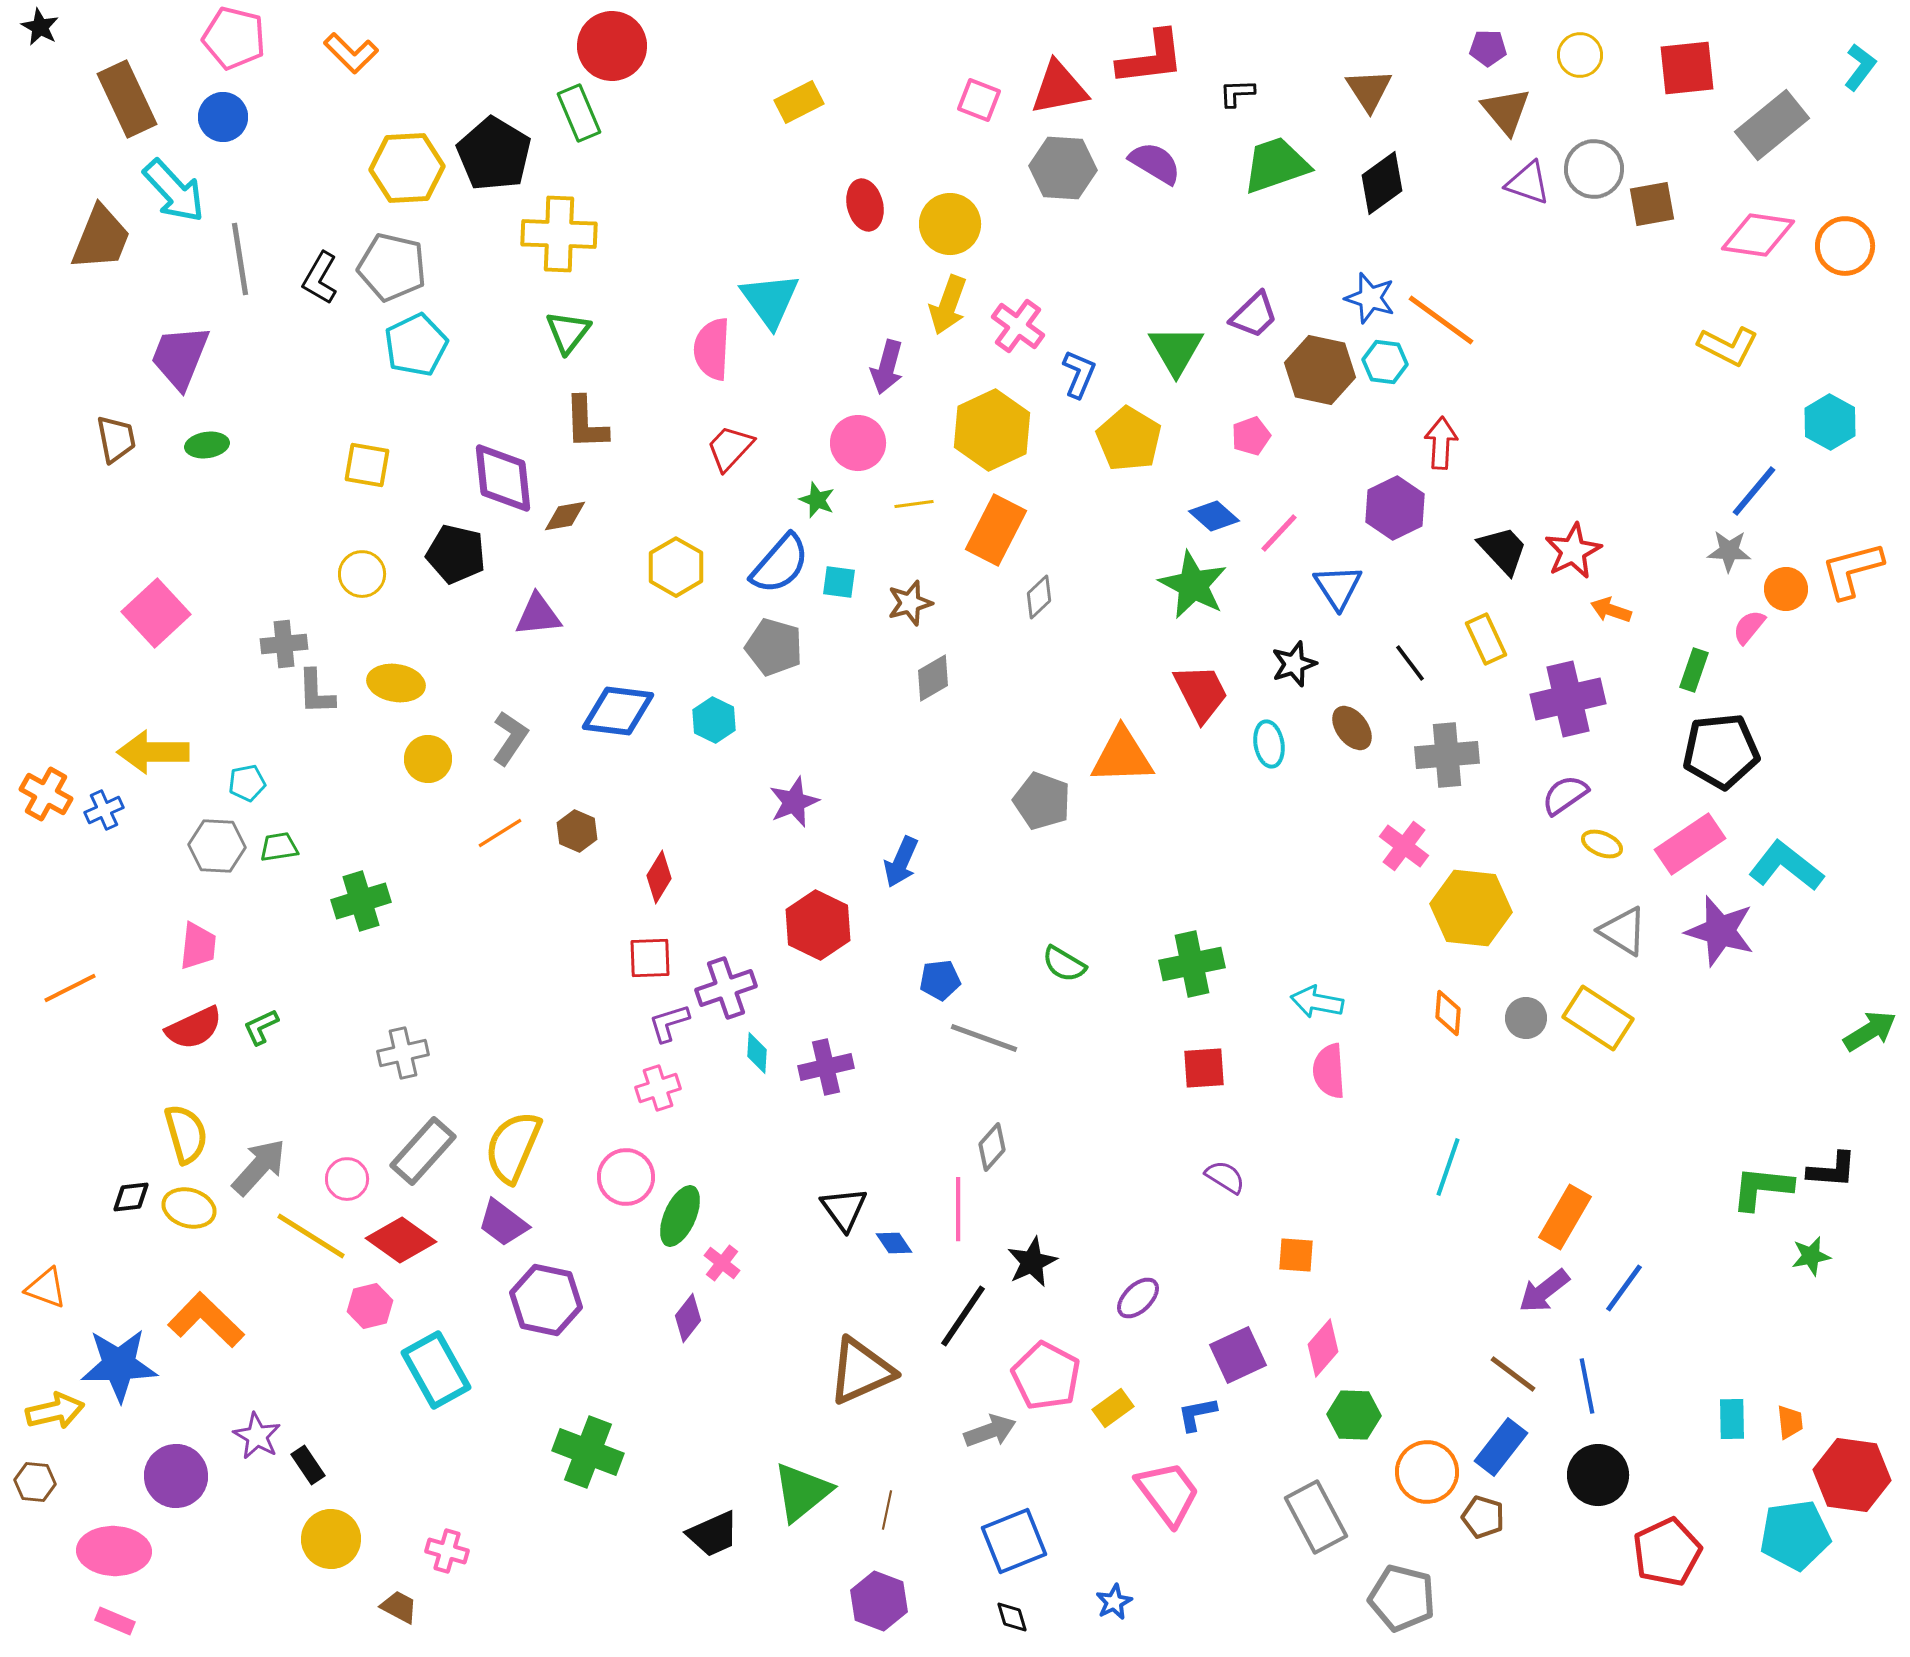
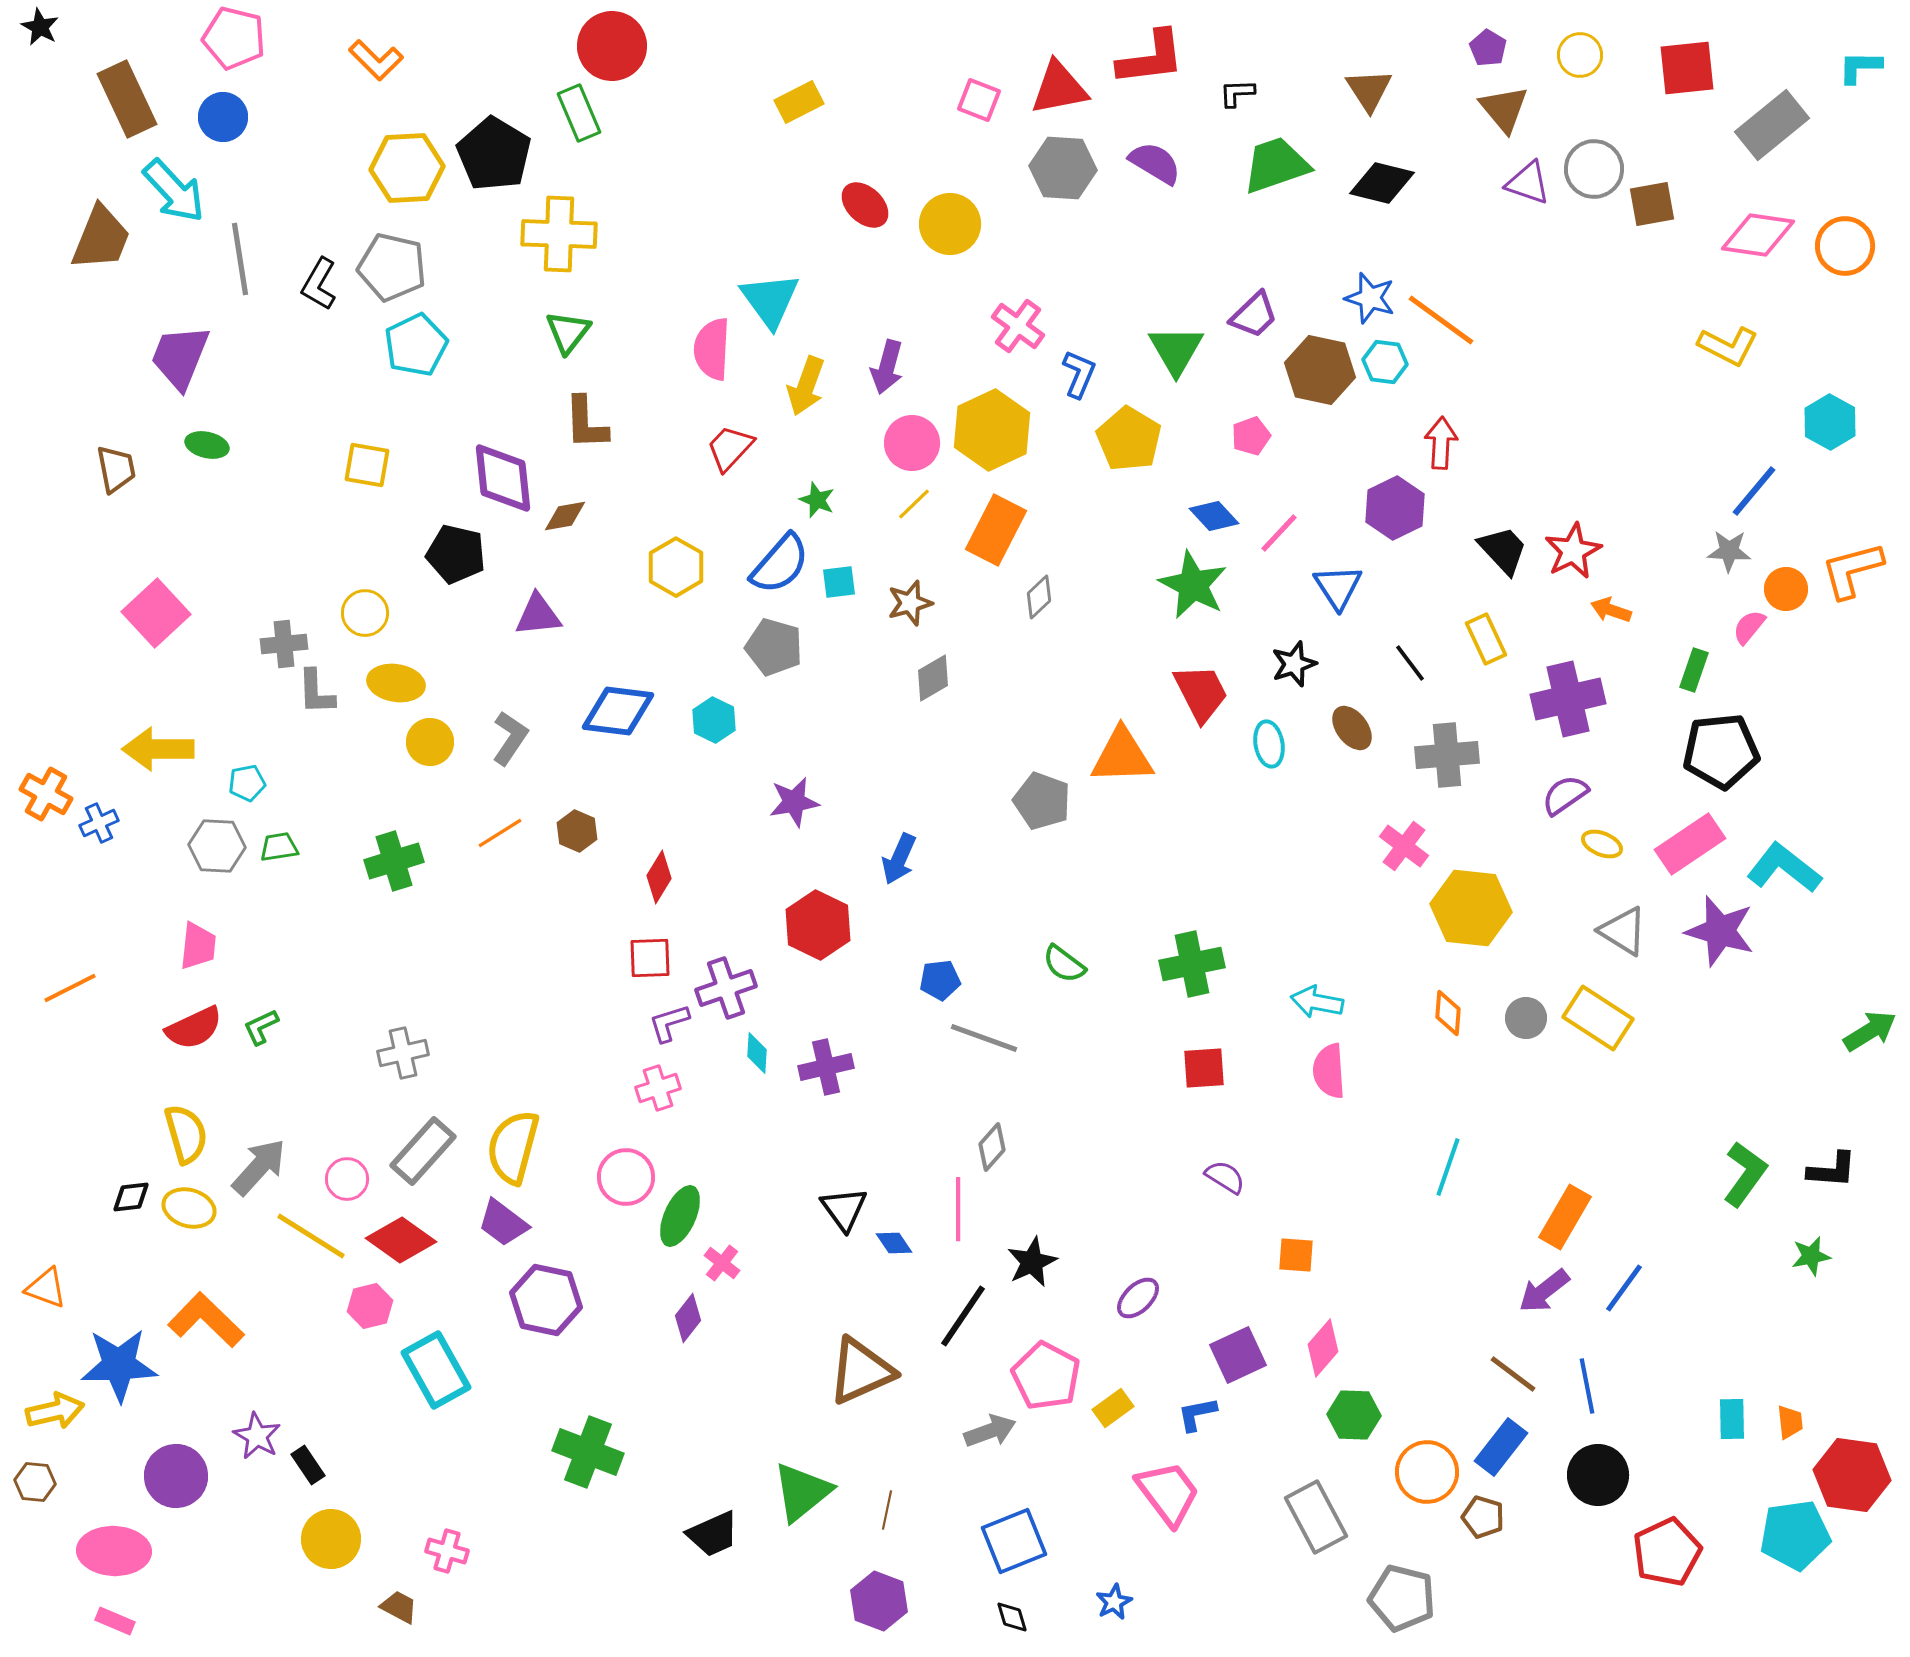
purple pentagon at (1488, 48): rotated 30 degrees clockwise
orange L-shape at (351, 53): moved 25 px right, 7 px down
cyan L-shape at (1860, 67): rotated 126 degrees counterclockwise
brown triangle at (1506, 111): moved 2 px left, 2 px up
black diamond at (1382, 183): rotated 50 degrees clockwise
red ellipse at (865, 205): rotated 33 degrees counterclockwise
black L-shape at (320, 278): moved 1 px left, 6 px down
yellow arrow at (948, 305): moved 142 px left, 81 px down
brown trapezoid at (116, 439): moved 30 px down
pink circle at (858, 443): moved 54 px right
green ellipse at (207, 445): rotated 21 degrees clockwise
yellow line at (914, 504): rotated 36 degrees counterclockwise
blue diamond at (1214, 516): rotated 6 degrees clockwise
yellow circle at (362, 574): moved 3 px right, 39 px down
cyan square at (839, 582): rotated 15 degrees counterclockwise
yellow arrow at (153, 752): moved 5 px right, 3 px up
yellow circle at (428, 759): moved 2 px right, 17 px up
purple star at (794, 802): rotated 12 degrees clockwise
blue cross at (104, 810): moved 5 px left, 13 px down
blue arrow at (901, 862): moved 2 px left, 3 px up
cyan L-shape at (1786, 866): moved 2 px left, 2 px down
green cross at (361, 901): moved 33 px right, 40 px up
green semicircle at (1064, 964): rotated 6 degrees clockwise
yellow semicircle at (513, 1147): rotated 8 degrees counterclockwise
green L-shape at (1762, 1188): moved 17 px left, 14 px up; rotated 120 degrees clockwise
